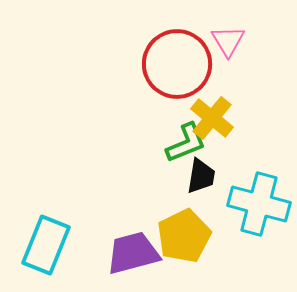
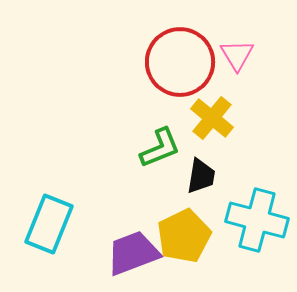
pink triangle: moved 9 px right, 14 px down
red circle: moved 3 px right, 2 px up
green L-shape: moved 26 px left, 5 px down
cyan cross: moved 2 px left, 16 px down
cyan rectangle: moved 3 px right, 21 px up
purple trapezoid: rotated 6 degrees counterclockwise
